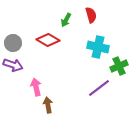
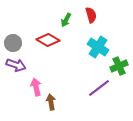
cyan cross: rotated 20 degrees clockwise
purple arrow: moved 3 px right
brown arrow: moved 3 px right, 3 px up
